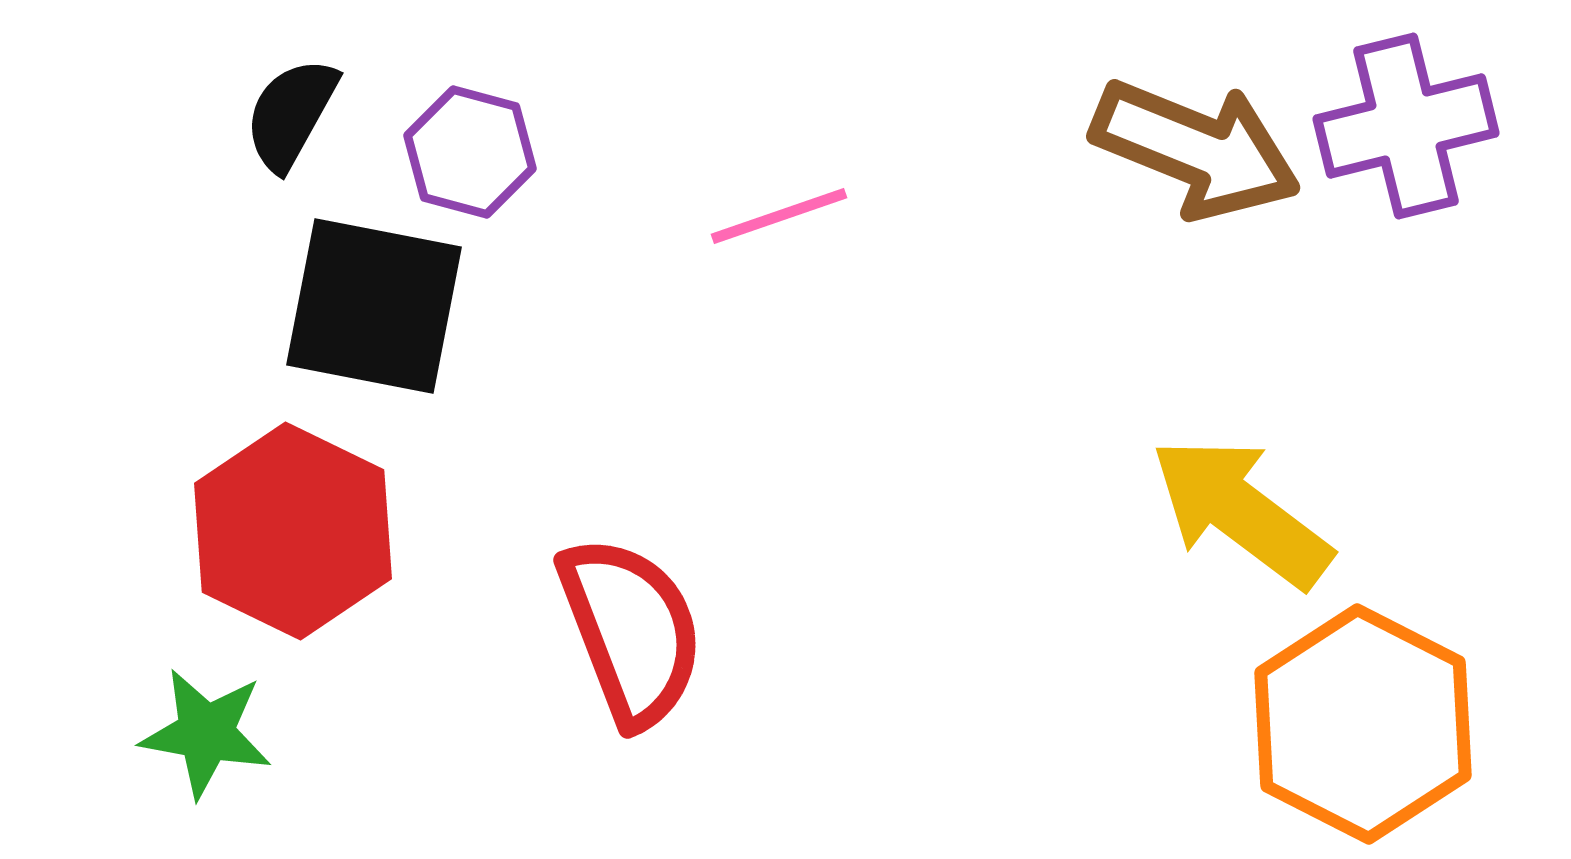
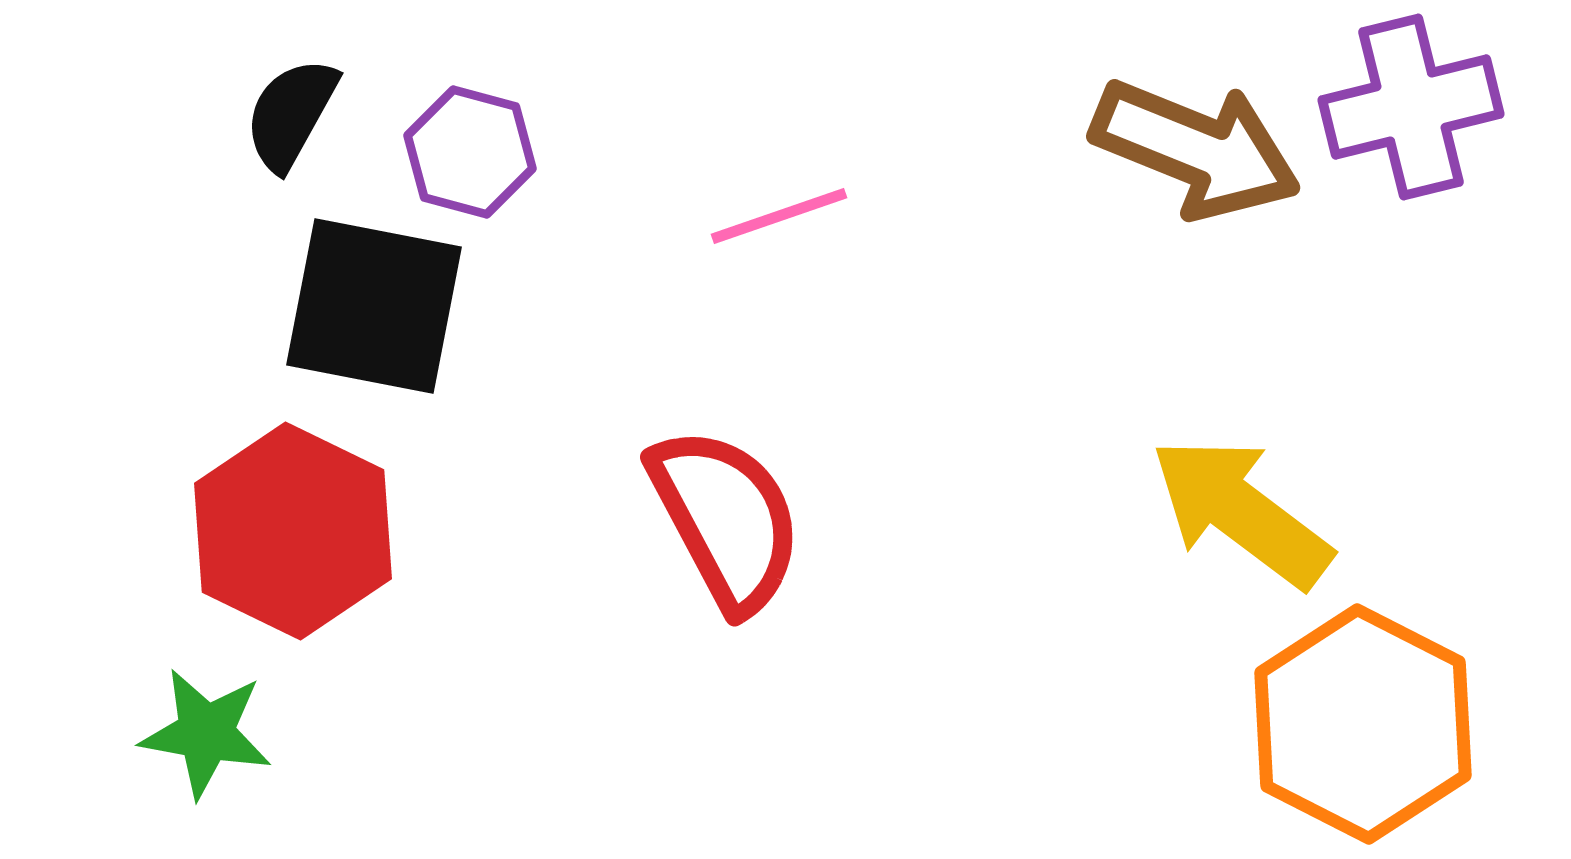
purple cross: moved 5 px right, 19 px up
red semicircle: moved 95 px right, 112 px up; rotated 7 degrees counterclockwise
